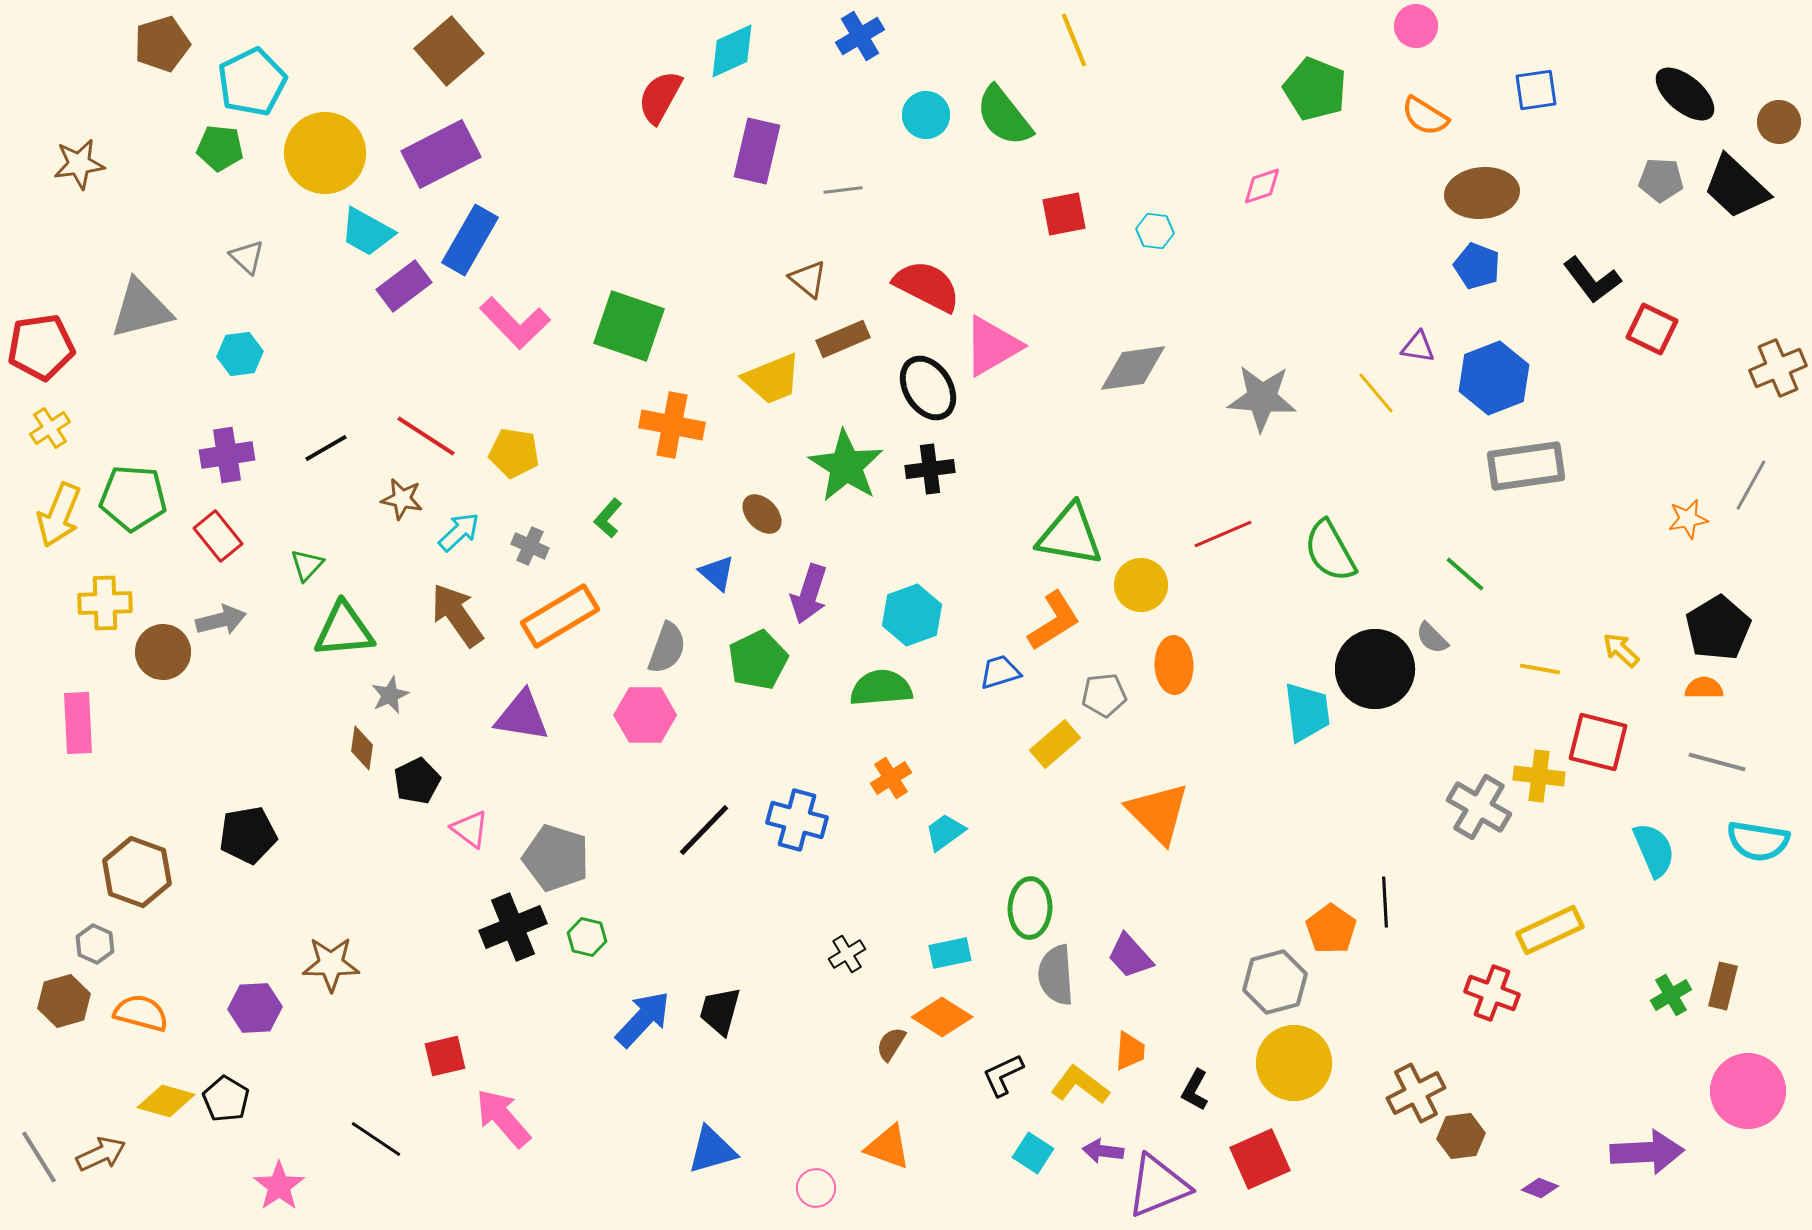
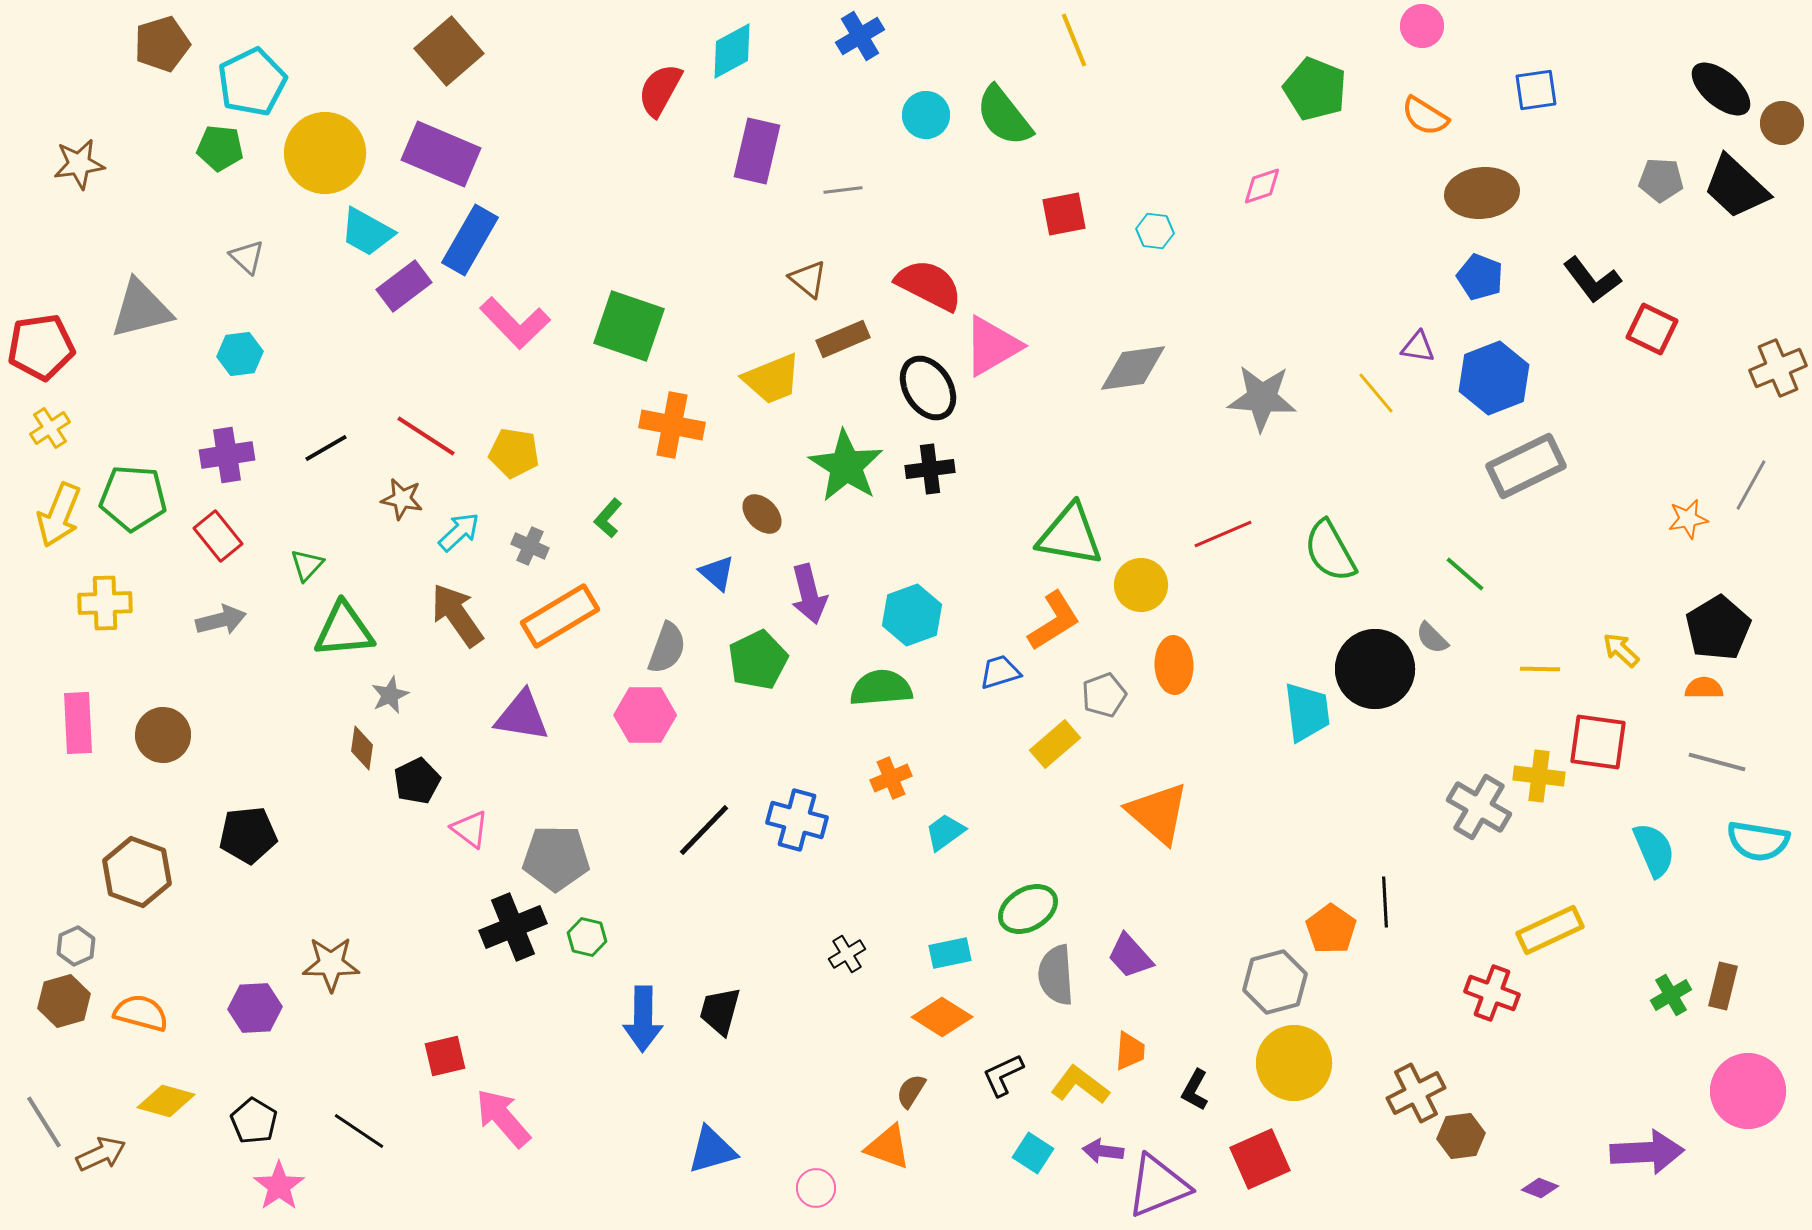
pink circle at (1416, 26): moved 6 px right
cyan diamond at (732, 51): rotated 4 degrees counterclockwise
black ellipse at (1685, 94): moved 36 px right, 5 px up
red semicircle at (660, 97): moved 7 px up
brown circle at (1779, 122): moved 3 px right, 1 px down
purple rectangle at (441, 154): rotated 50 degrees clockwise
blue pentagon at (1477, 266): moved 3 px right, 11 px down
red semicircle at (927, 286): moved 2 px right, 1 px up
gray rectangle at (1526, 466): rotated 18 degrees counterclockwise
purple arrow at (809, 594): rotated 32 degrees counterclockwise
brown circle at (163, 652): moved 83 px down
yellow line at (1540, 669): rotated 9 degrees counterclockwise
gray pentagon at (1104, 695): rotated 15 degrees counterclockwise
red square at (1598, 742): rotated 6 degrees counterclockwise
orange cross at (891, 778): rotated 9 degrees clockwise
orange triangle at (1158, 813): rotated 4 degrees counterclockwise
black pentagon at (248, 835): rotated 4 degrees clockwise
gray pentagon at (556, 858): rotated 16 degrees counterclockwise
green ellipse at (1030, 908): moved 2 px left, 1 px down; rotated 58 degrees clockwise
gray hexagon at (95, 944): moved 19 px left, 2 px down; rotated 12 degrees clockwise
blue arrow at (643, 1019): rotated 138 degrees clockwise
brown semicircle at (891, 1044): moved 20 px right, 47 px down
black pentagon at (226, 1099): moved 28 px right, 22 px down
black line at (376, 1139): moved 17 px left, 8 px up
gray line at (39, 1157): moved 5 px right, 35 px up
